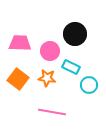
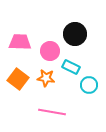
pink trapezoid: moved 1 px up
orange star: moved 1 px left
